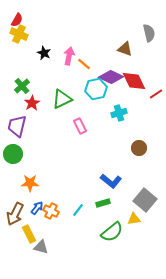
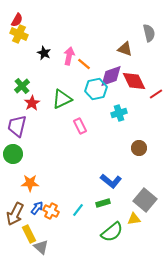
purple diamond: moved 1 px up; rotated 45 degrees counterclockwise
gray triangle: rotated 28 degrees clockwise
